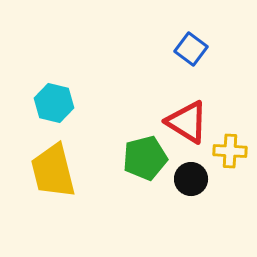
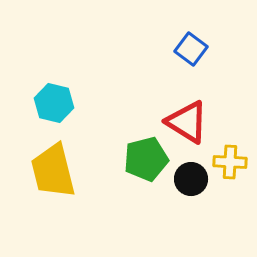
yellow cross: moved 11 px down
green pentagon: moved 1 px right, 1 px down
